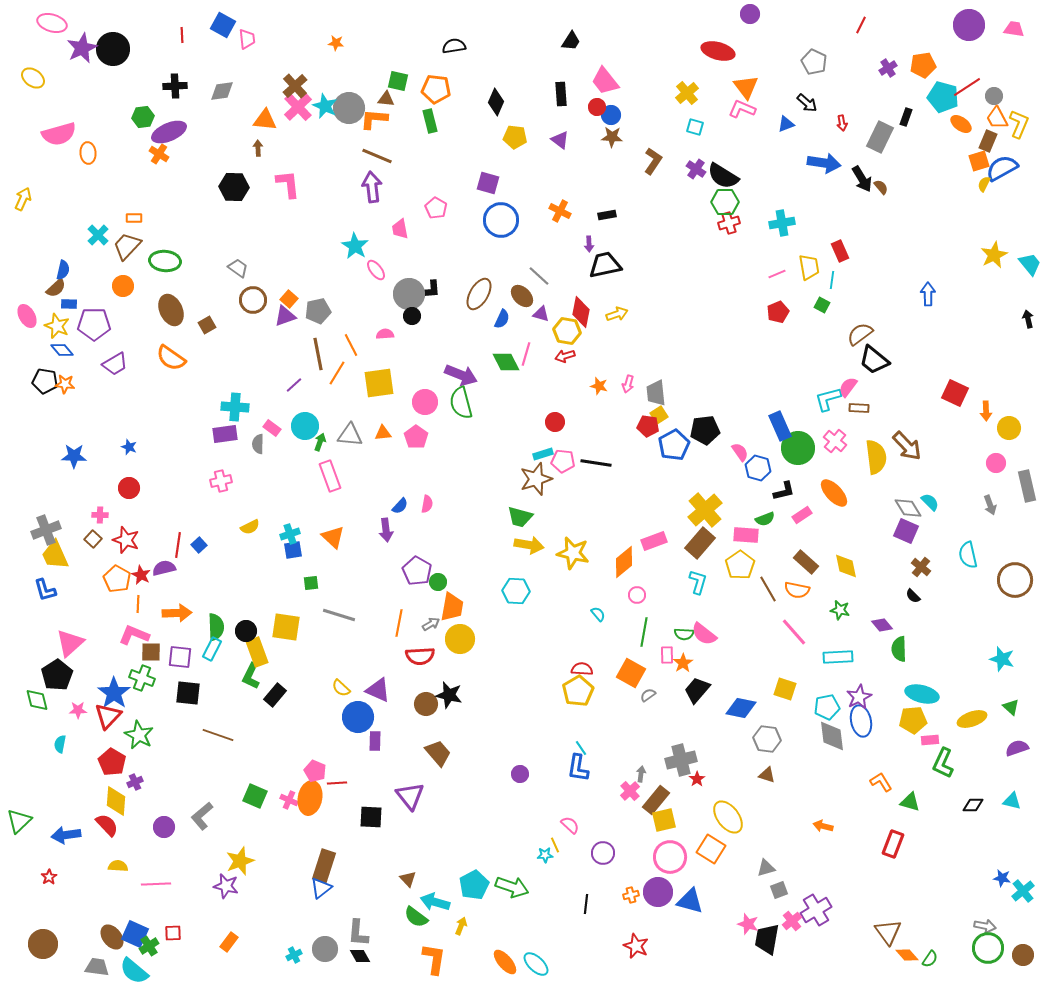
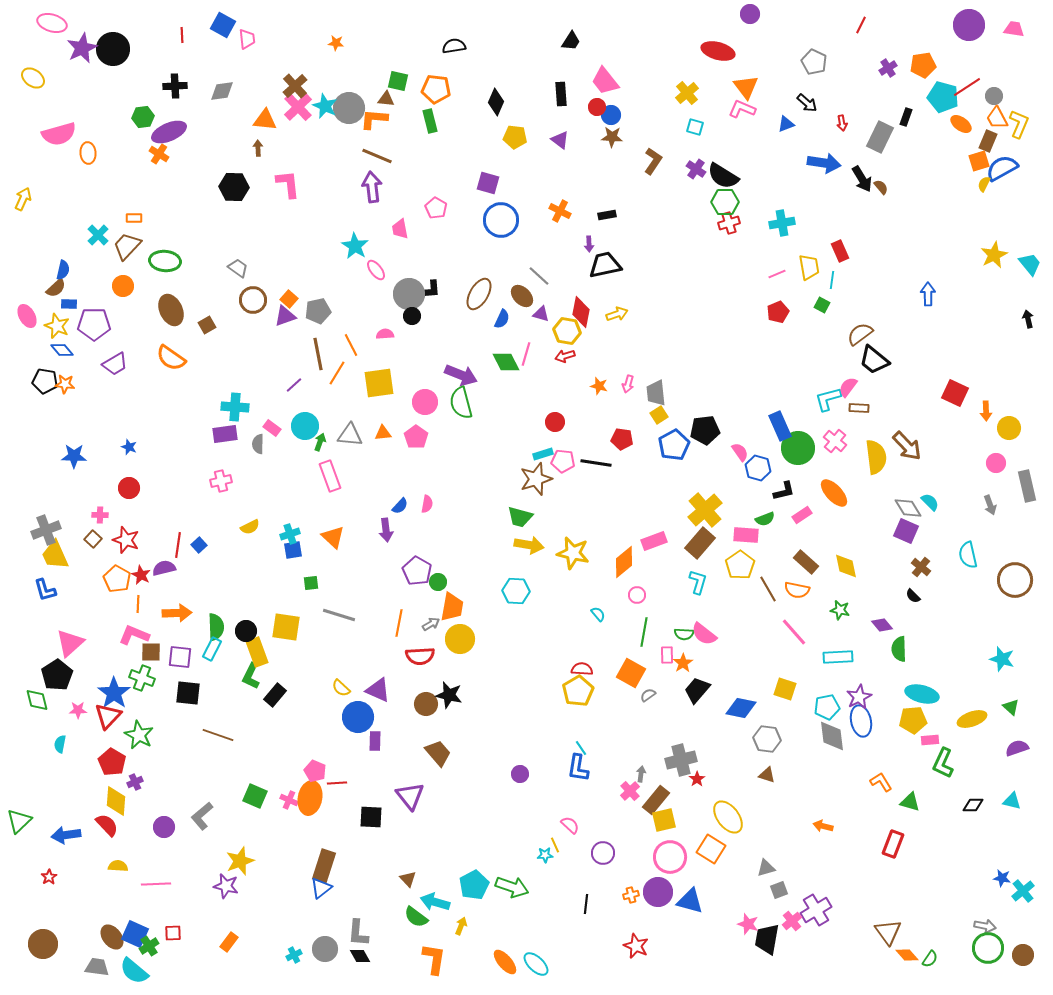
red pentagon at (648, 426): moved 26 px left, 13 px down
